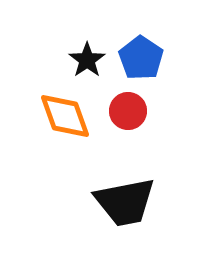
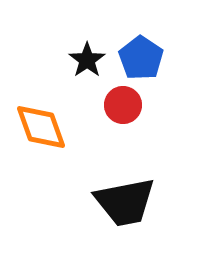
red circle: moved 5 px left, 6 px up
orange diamond: moved 24 px left, 11 px down
